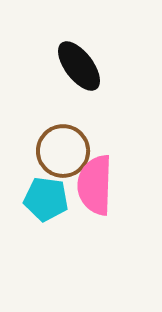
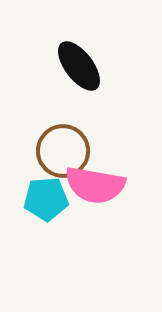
pink semicircle: rotated 82 degrees counterclockwise
cyan pentagon: rotated 12 degrees counterclockwise
